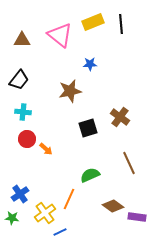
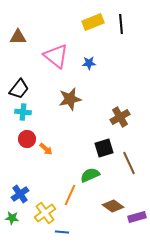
pink triangle: moved 4 px left, 21 px down
brown triangle: moved 4 px left, 3 px up
blue star: moved 1 px left, 1 px up
black trapezoid: moved 9 px down
brown star: moved 8 px down
brown cross: rotated 24 degrees clockwise
black square: moved 16 px right, 20 px down
orange line: moved 1 px right, 4 px up
purple rectangle: rotated 24 degrees counterclockwise
blue line: moved 2 px right; rotated 32 degrees clockwise
